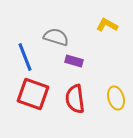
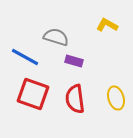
blue line: rotated 40 degrees counterclockwise
